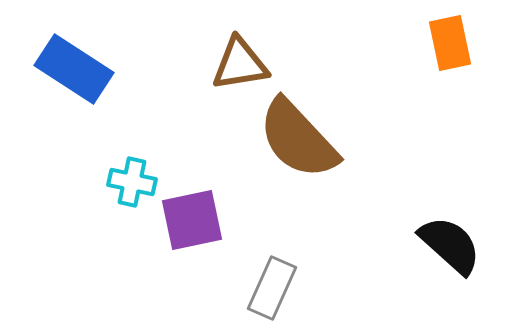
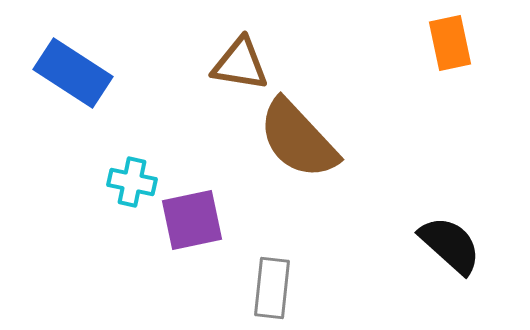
brown triangle: rotated 18 degrees clockwise
blue rectangle: moved 1 px left, 4 px down
gray rectangle: rotated 18 degrees counterclockwise
